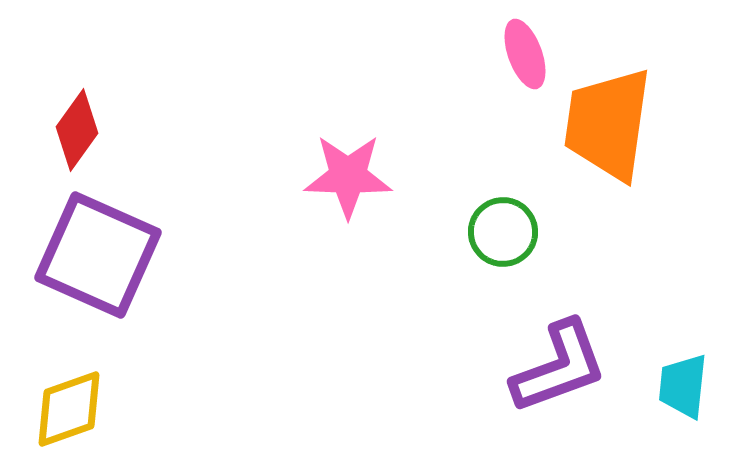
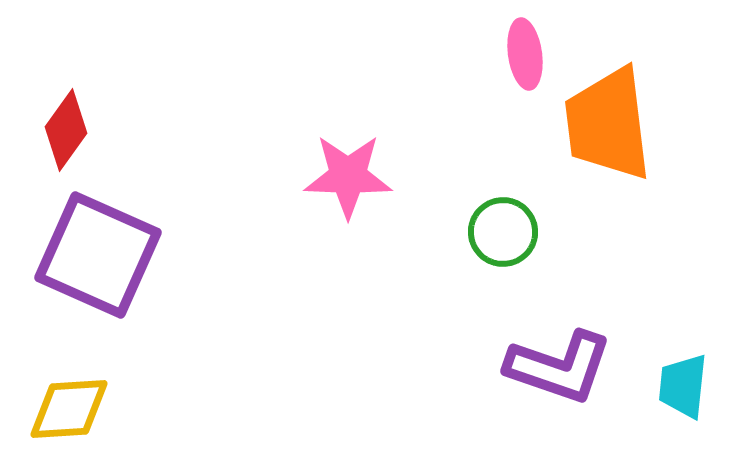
pink ellipse: rotated 12 degrees clockwise
orange trapezoid: rotated 15 degrees counterclockwise
red diamond: moved 11 px left
purple L-shape: rotated 39 degrees clockwise
yellow diamond: rotated 16 degrees clockwise
